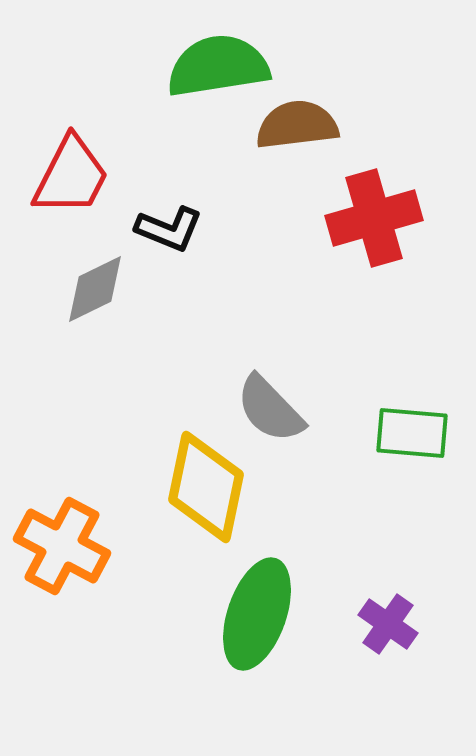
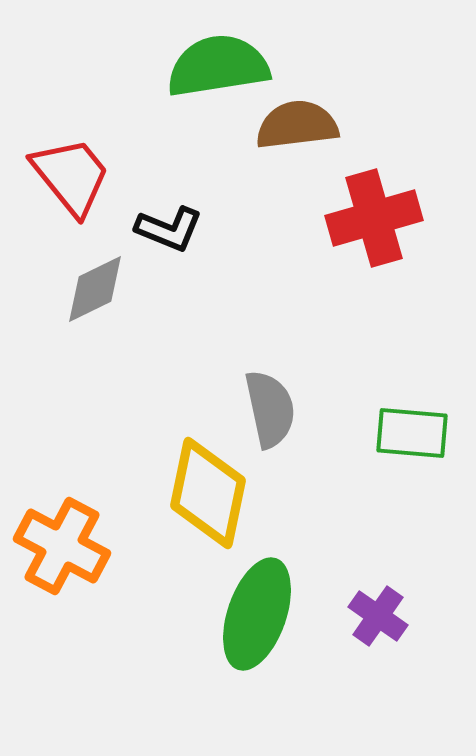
red trapezoid: rotated 66 degrees counterclockwise
gray semicircle: rotated 148 degrees counterclockwise
yellow diamond: moved 2 px right, 6 px down
purple cross: moved 10 px left, 8 px up
